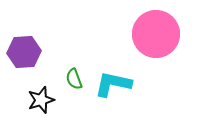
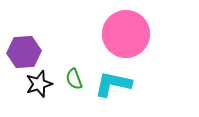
pink circle: moved 30 px left
black star: moved 2 px left, 16 px up
